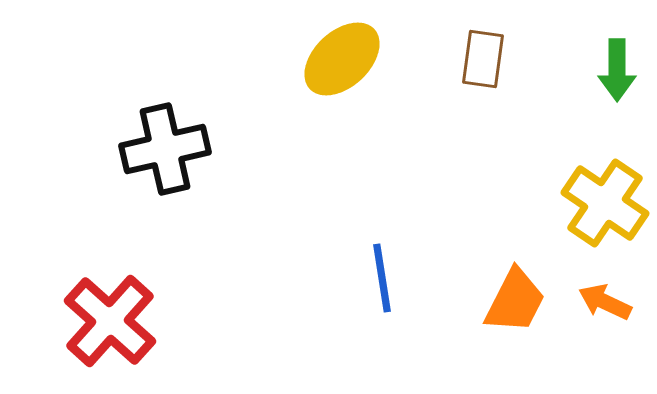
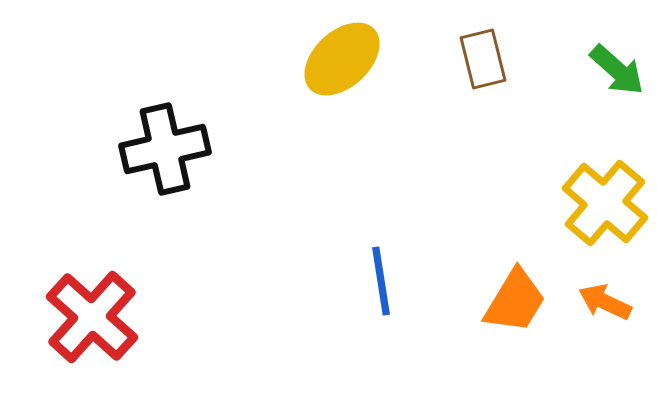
brown rectangle: rotated 22 degrees counterclockwise
green arrow: rotated 48 degrees counterclockwise
yellow cross: rotated 6 degrees clockwise
blue line: moved 1 px left, 3 px down
orange trapezoid: rotated 4 degrees clockwise
red cross: moved 18 px left, 4 px up
